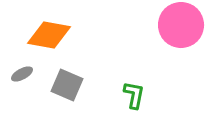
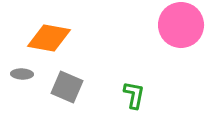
orange diamond: moved 3 px down
gray ellipse: rotated 30 degrees clockwise
gray square: moved 2 px down
